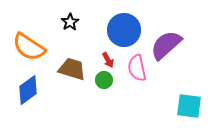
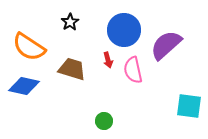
red arrow: rotated 14 degrees clockwise
pink semicircle: moved 4 px left, 2 px down
green circle: moved 41 px down
blue diamond: moved 4 px left, 4 px up; rotated 48 degrees clockwise
